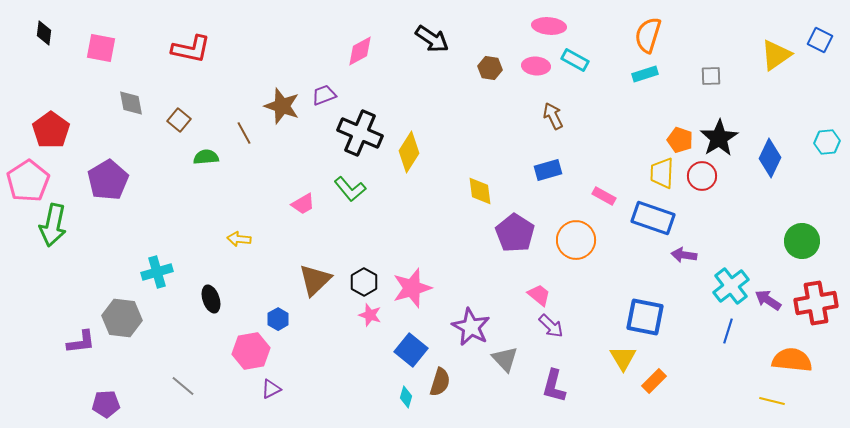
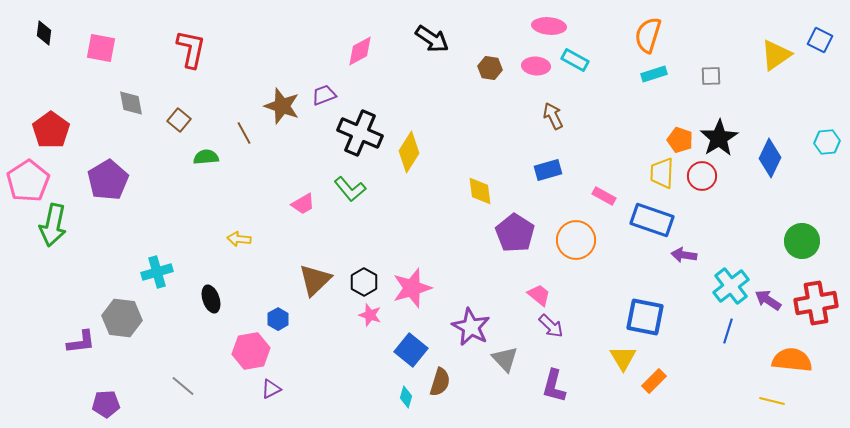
red L-shape at (191, 49): rotated 90 degrees counterclockwise
cyan rectangle at (645, 74): moved 9 px right
blue rectangle at (653, 218): moved 1 px left, 2 px down
